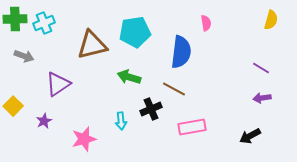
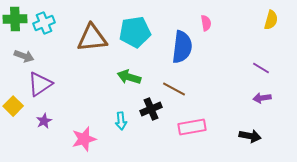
brown triangle: moved 7 px up; rotated 8 degrees clockwise
blue semicircle: moved 1 px right, 5 px up
purple triangle: moved 18 px left
black arrow: rotated 140 degrees counterclockwise
